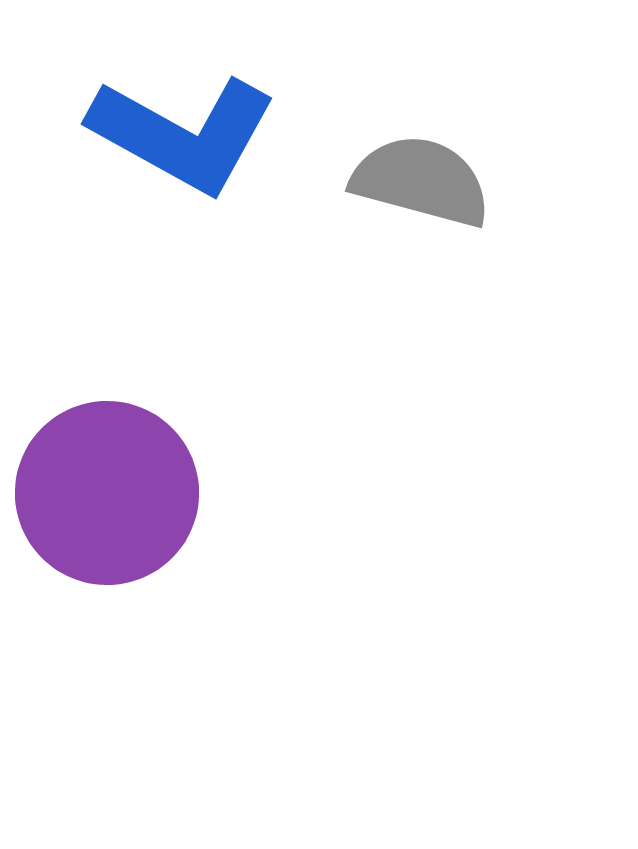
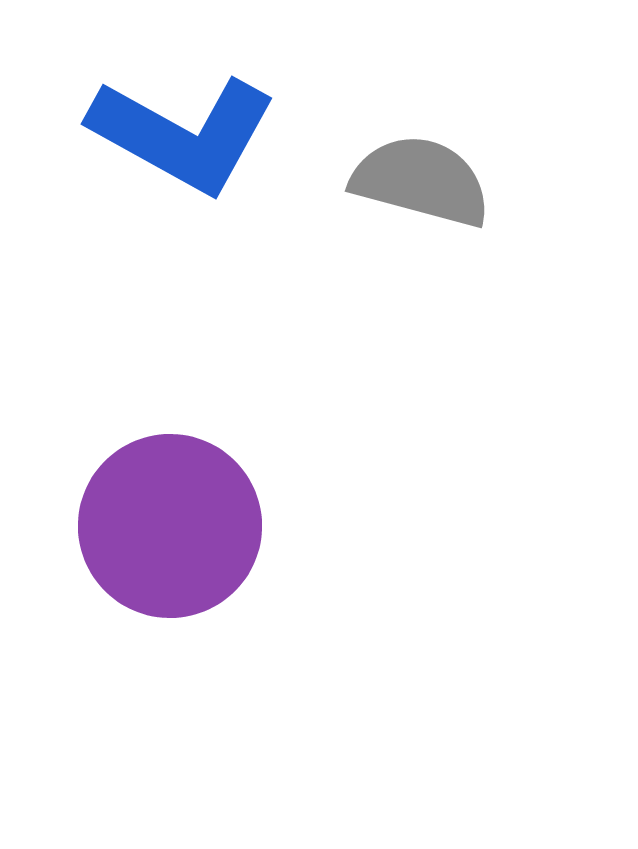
purple circle: moved 63 px right, 33 px down
